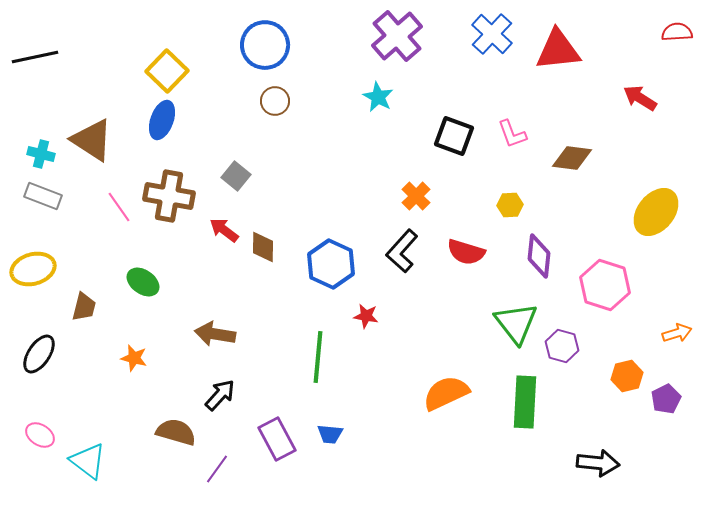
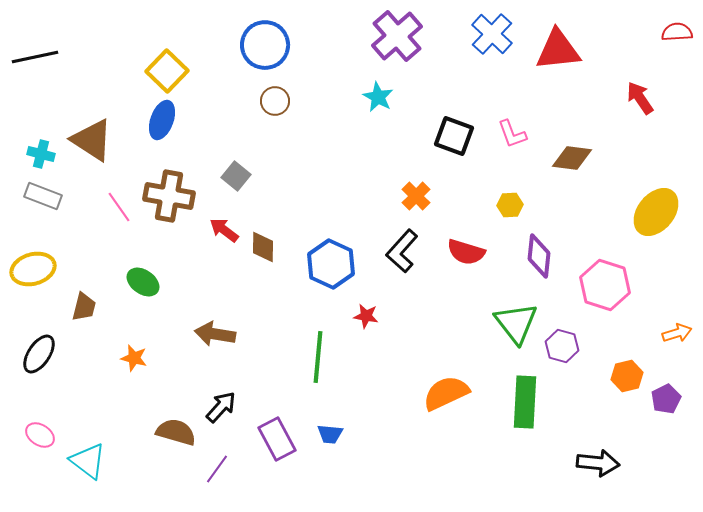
red arrow at (640, 98): rotated 24 degrees clockwise
black arrow at (220, 395): moved 1 px right, 12 px down
